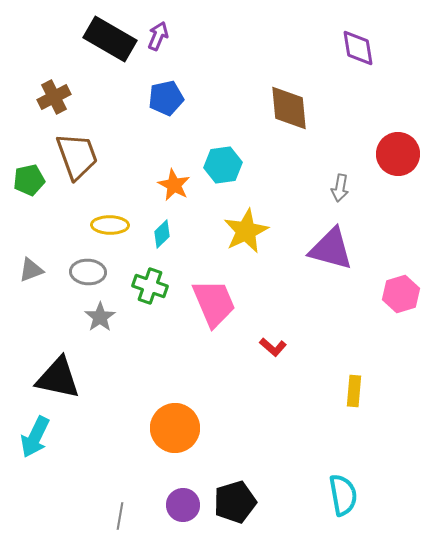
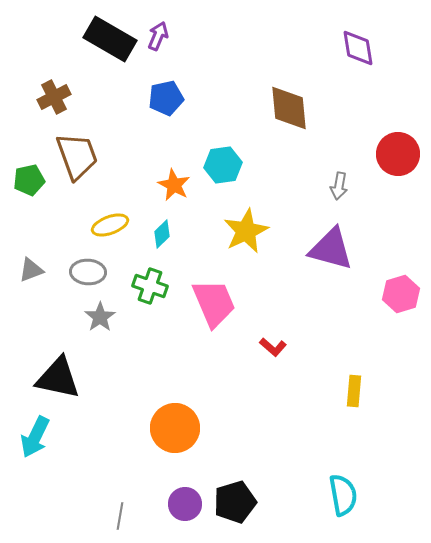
gray arrow: moved 1 px left, 2 px up
yellow ellipse: rotated 21 degrees counterclockwise
purple circle: moved 2 px right, 1 px up
